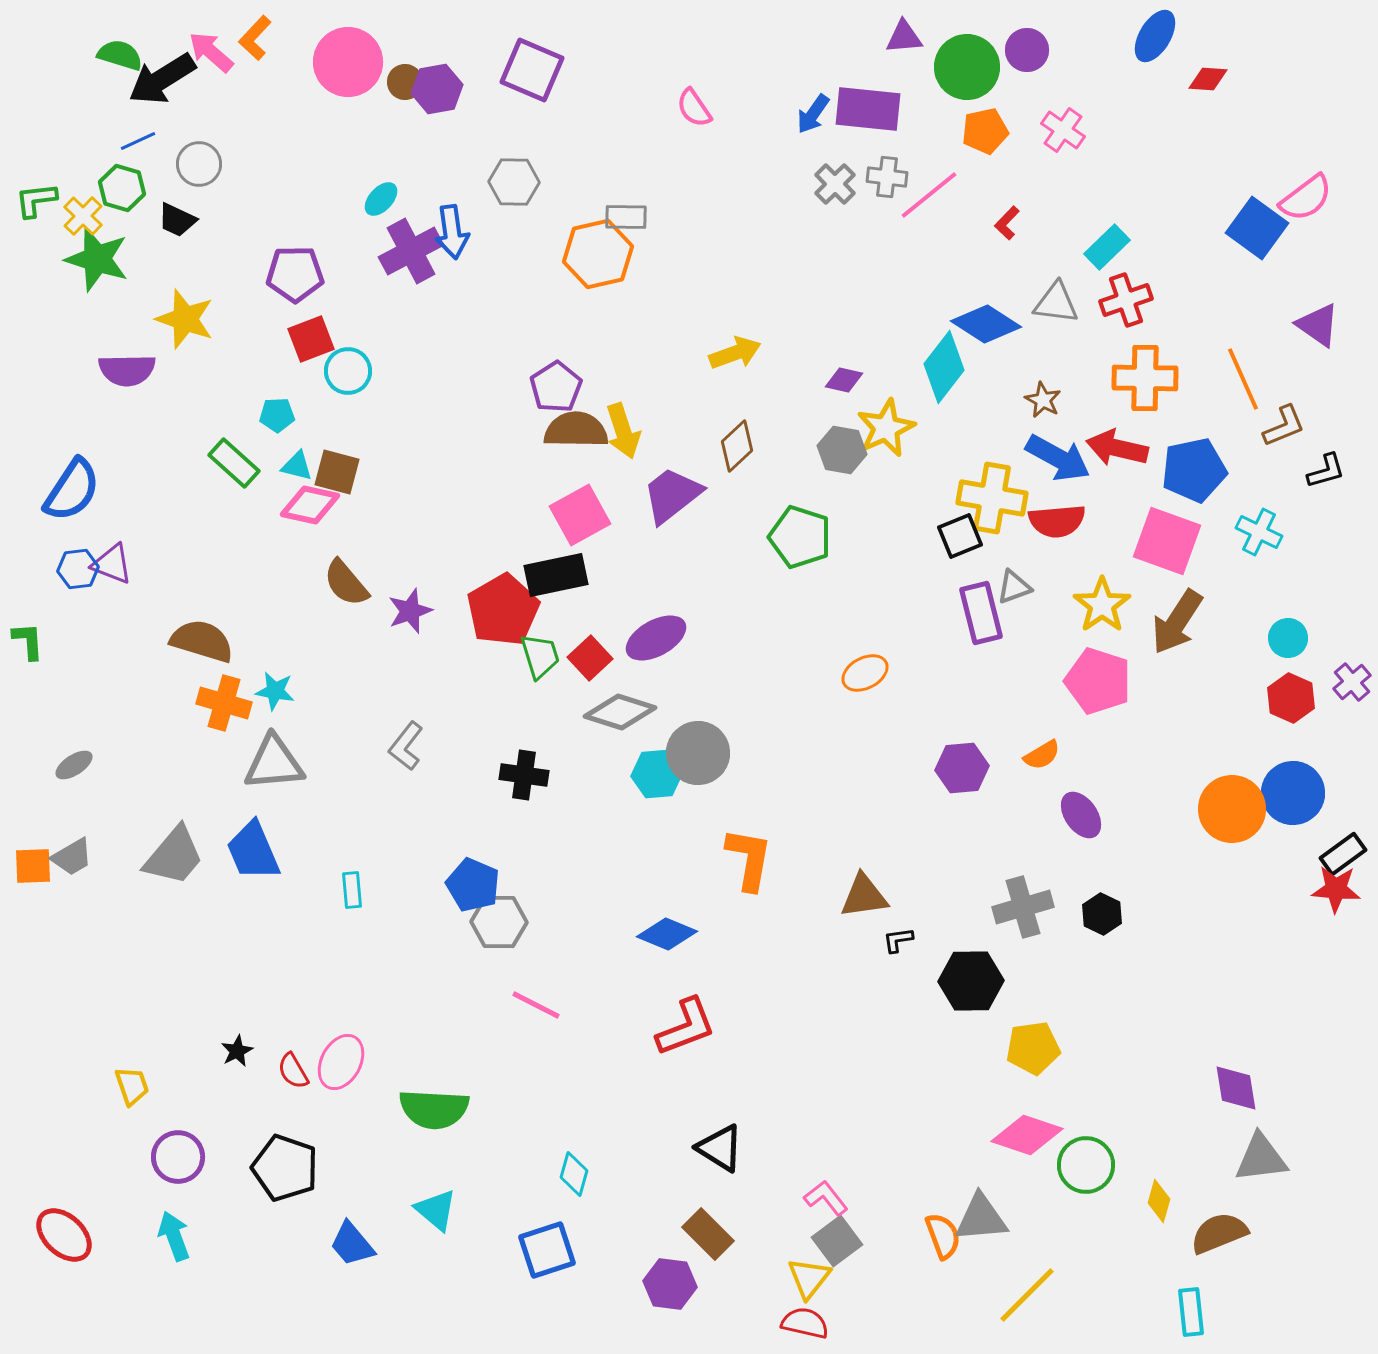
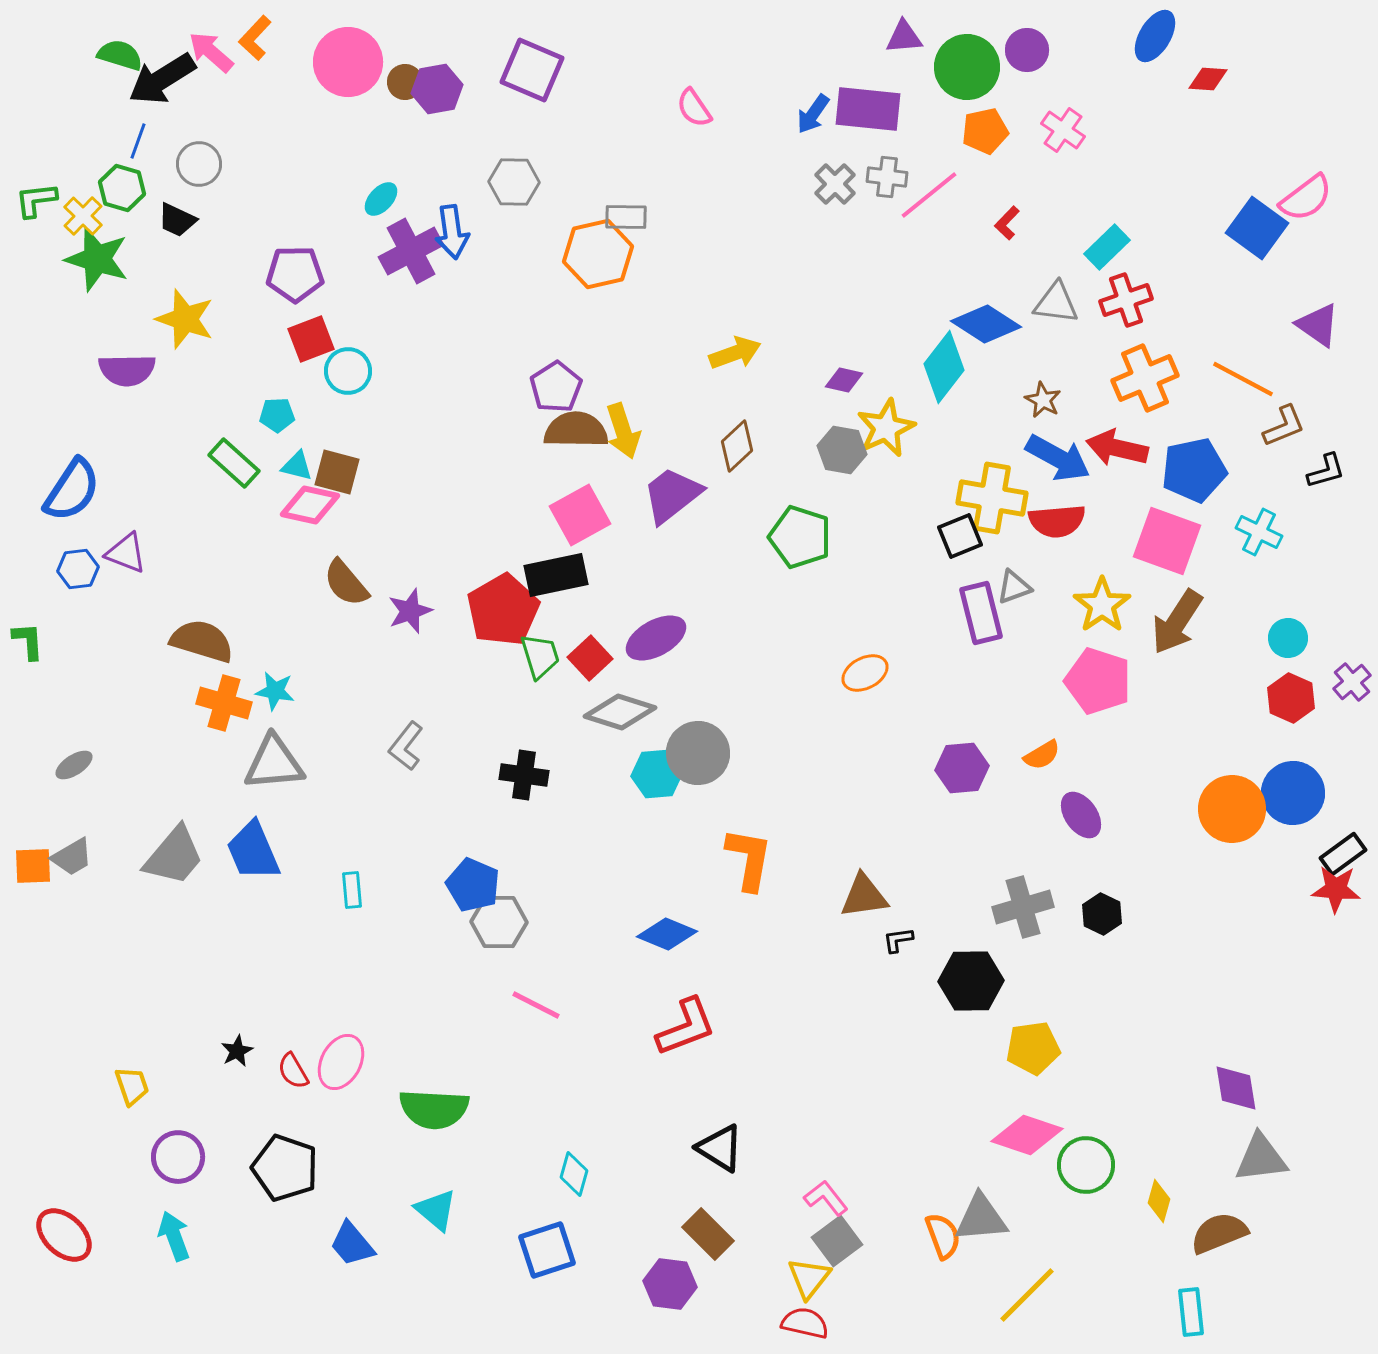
blue line at (138, 141): rotated 45 degrees counterclockwise
orange cross at (1145, 378): rotated 24 degrees counterclockwise
orange line at (1243, 379): rotated 38 degrees counterclockwise
purple triangle at (112, 564): moved 14 px right, 11 px up
